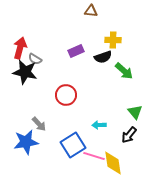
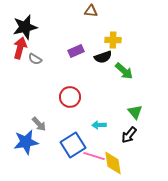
black star: moved 45 px up; rotated 25 degrees counterclockwise
red circle: moved 4 px right, 2 px down
